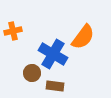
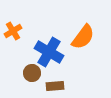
orange cross: rotated 18 degrees counterclockwise
blue cross: moved 4 px left, 2 px up
brown rectangle: rotated 12 degrees counterclockwise
